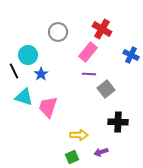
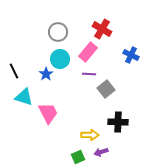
cyan circle: moved 32 px right, 4 px down
blue star: moved 5 px right
pink trapezoid: moved 6 px down; rotated 135 degrees clockwise
yellow arrow: moved 11 px right
green square: moved 6 px right
